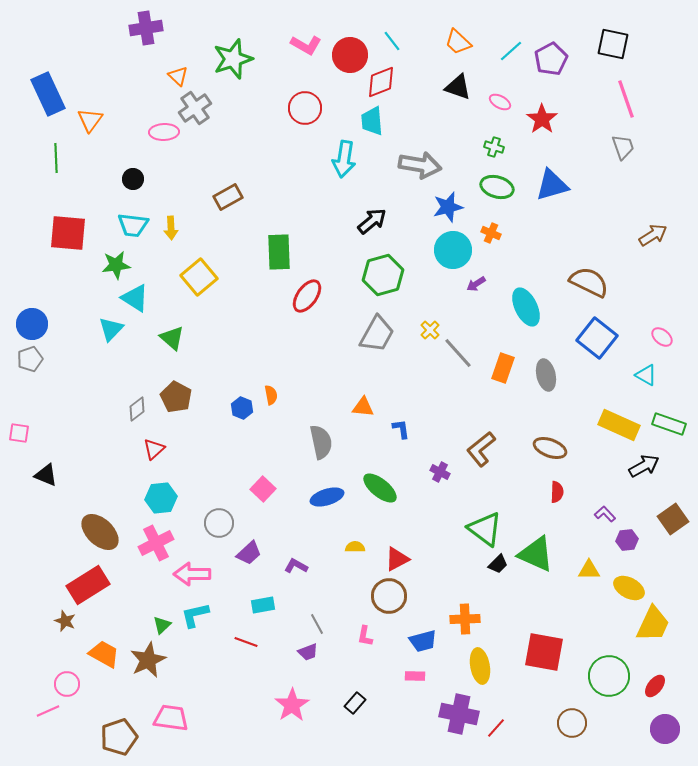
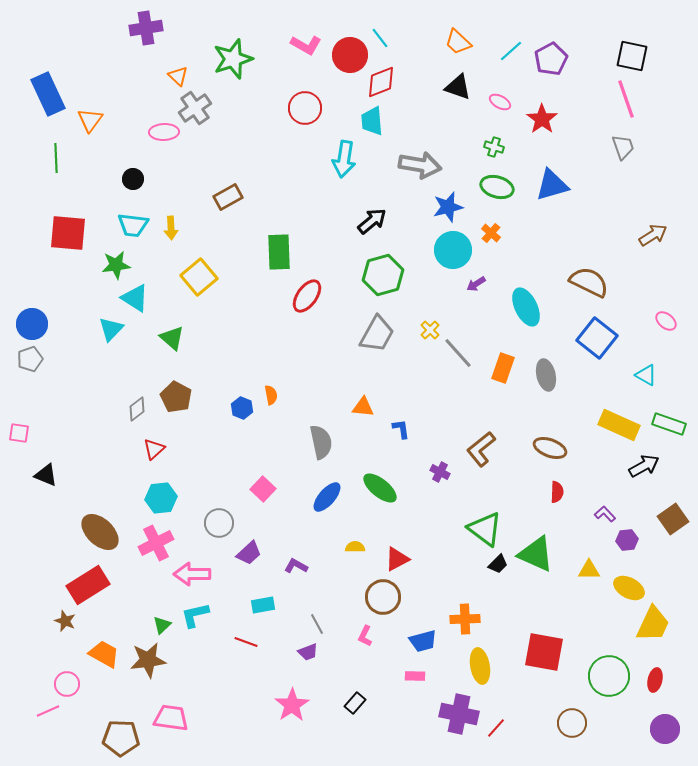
cyan line at (392, 41): moved 12 px left, 3 px up
black square at (613, 44): moved 19 px right, 12 px down
orange cross at (491, 233): rotated 18 degrees clockwise
pink ellipse at (662, 337): moved 4 px right, 16 px up
blue ellipse at (327, 497): rotated 32 degrees counterclockwise
brown circle at (389, 596): moved 6 px left, 1 px down
pink L-shape at (365, 636): rotated 15 degrees clockwise
brown star at (148, 660): rotated 18 degrees clockwise
red ellipse at (655, 686): moved 6 px up; rotated 25 degrees counterclockwise
brown pentagon at (119, 737): moved 2 px right, 1 px down; rotated 21 degrees clockwise
